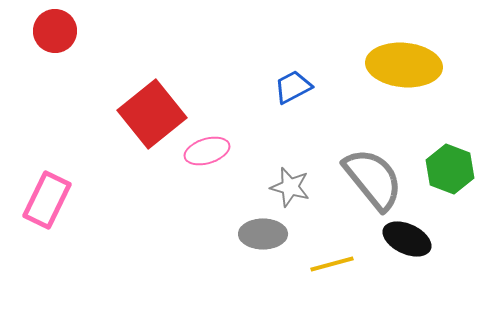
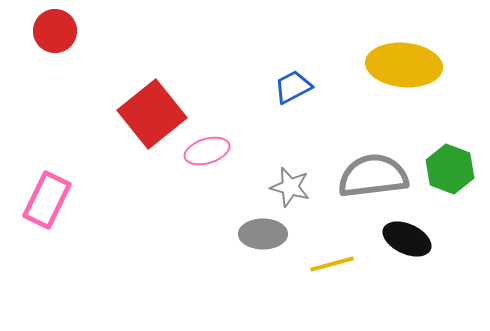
gray semicircle: moved 3 px up; rotated 58 degrees counterclockwise
